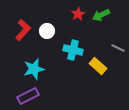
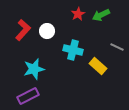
gray line: moved 1 px left, 1 px up
